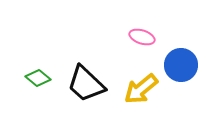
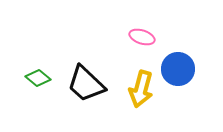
blue circle: moved 3 px left, 4 px down
yellow arrow: rotated 36 degrees counterclockwise
